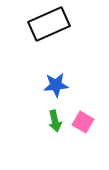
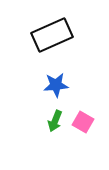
black rectangle: moved 3 px right, 11 px down
green arrow: rotated 35 degrees clockwise
